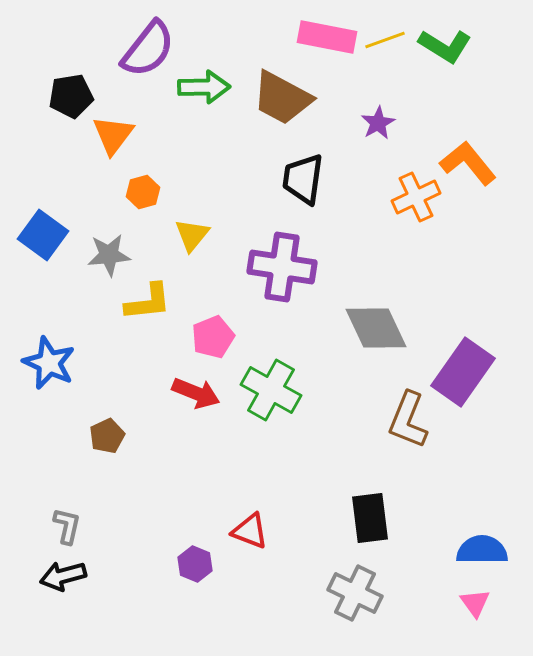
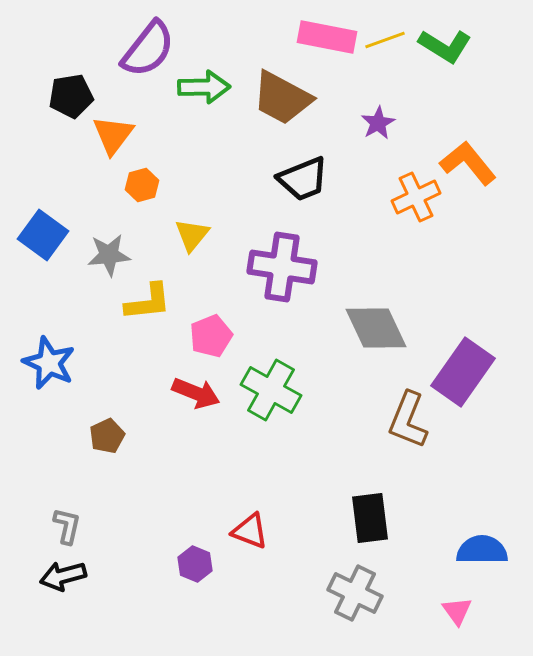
black trapezoid: rotated 120 degrees counterclockwise
orange hexagon: moved 1 px left, 7 px up
pink pentagon: moved 2 px left, 1 px up
pink triangle: moved 18 px left, 8 px down
